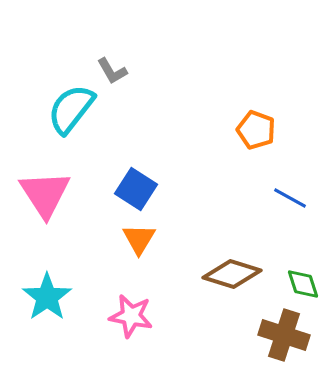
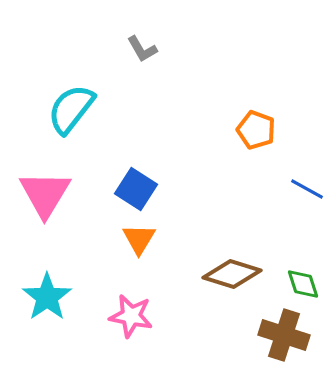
gray L-shape: moved 30 px right, 22 px up
pink triangle: rotated 4 degrees clockwise
blue line: moved 17 px right, 9 px up
